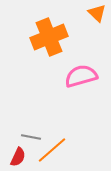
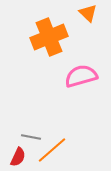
orange triangle: moved 9 px left
